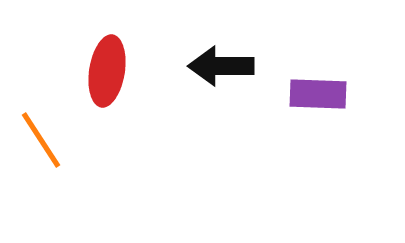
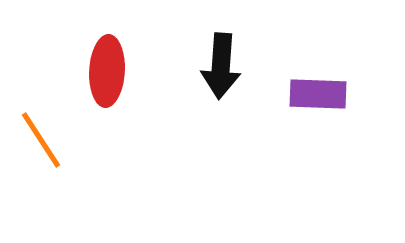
black arrow: rotated 86 degrees counterclockwise
red ellipse: rotated 6 degrees counterclockwise
